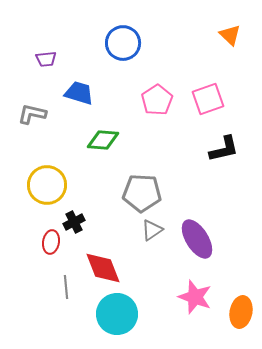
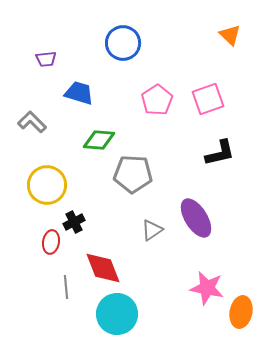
gray L-shape: moved 8 px down; rotated 32 degrees clockwise
green diamond: moved 4 px left
black L-shape: moved 4 px left, 4 px down
gray pentagon: moved 9 px left, 19 px up
purple ellipse: moved 1 px left, 21 px up
pink star: moved 12 px right, 9 px up; rotated 8 degrees counterclockwise
